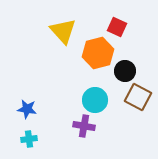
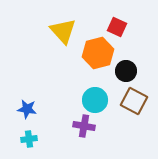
black circle: moved 1 px right
brown square: moved 4 px left, 4 px down
